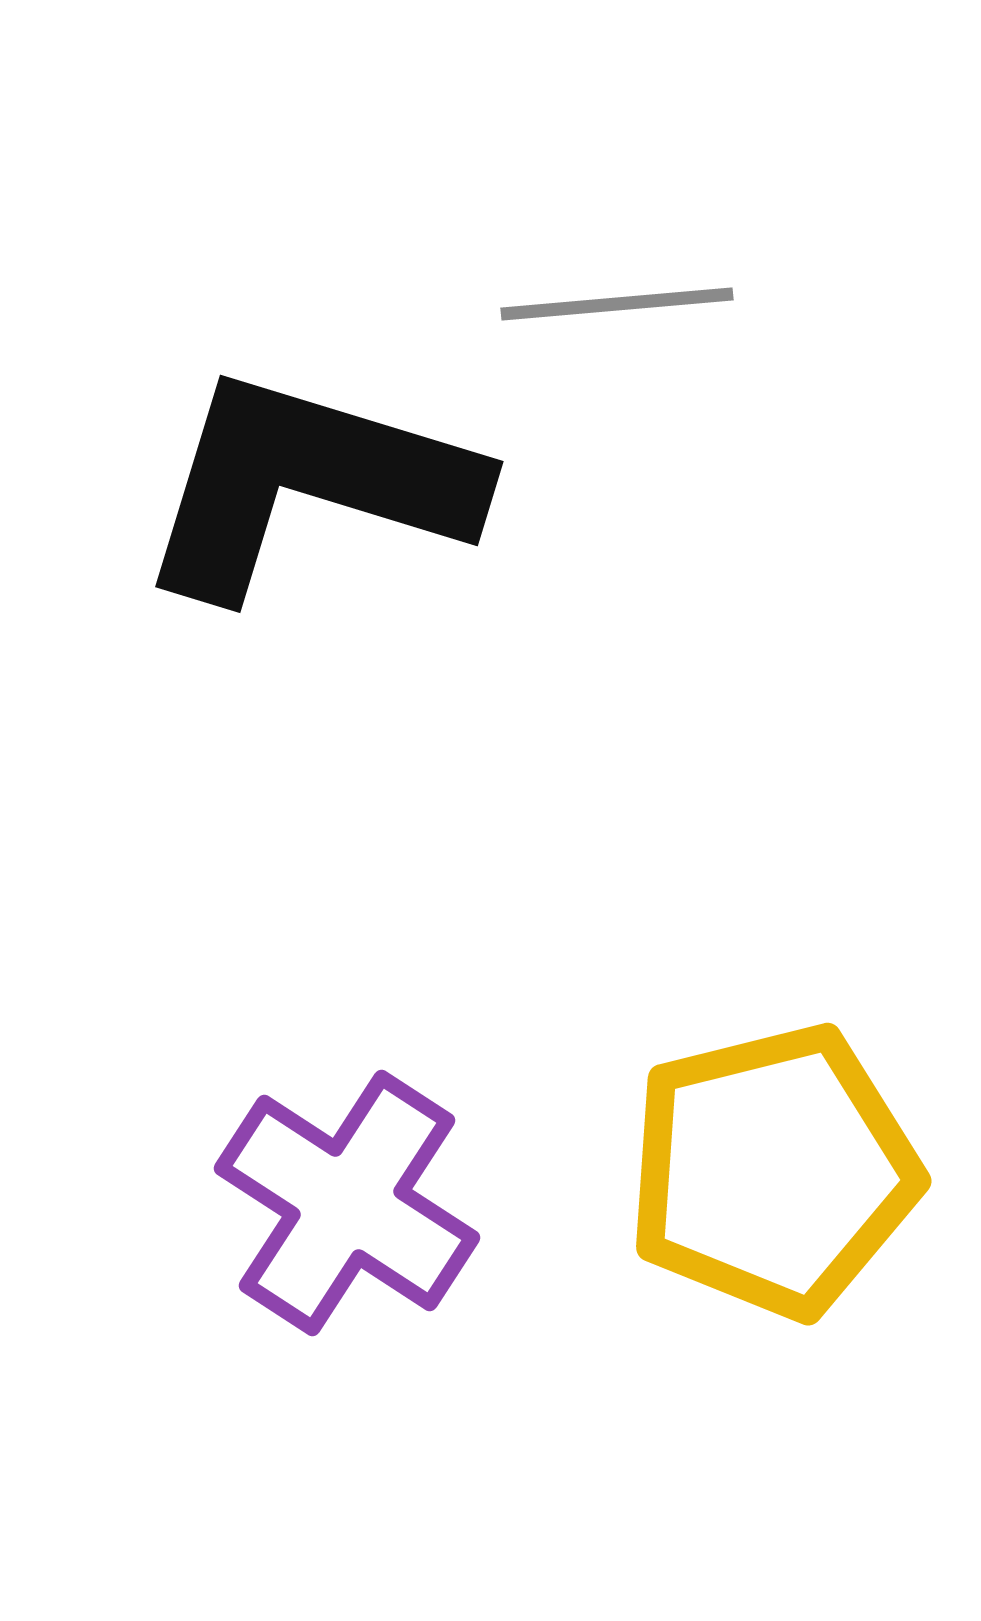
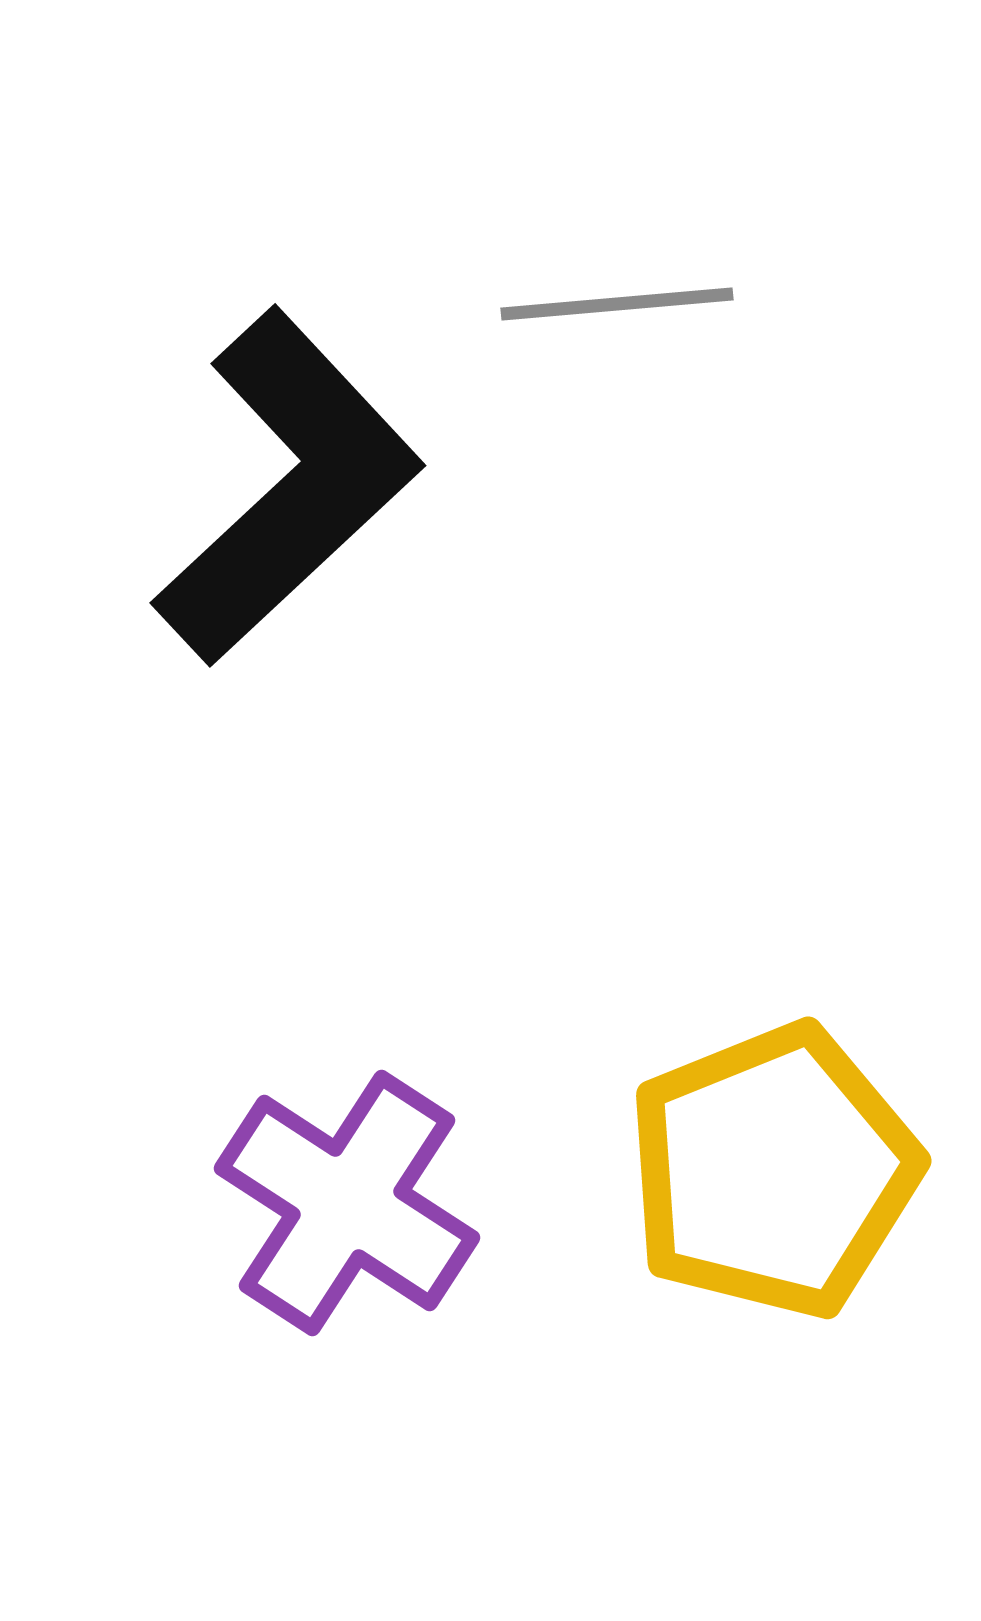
black L-shape: moved 20 px left, 3 px down; rotated 120 degrees clockwise
yellow pentagon: rotated 8 degrees counterclockwise
